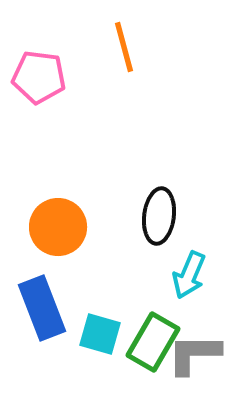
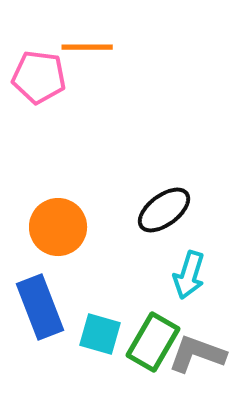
orange line: moved 37 px left; rotated 75 degrees counterclockwise
black ellipse: moved 5 px right, 6 px up; rotated 46 degrees clockwise
cyan arrow: rotated 6 degrees counterclockwise
blue rectangle: moved 2 px left, 1 px up
gray L-shape: moved 3 px right; rotated 20 degrees clockwise
